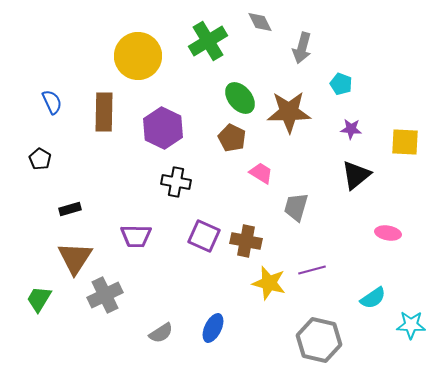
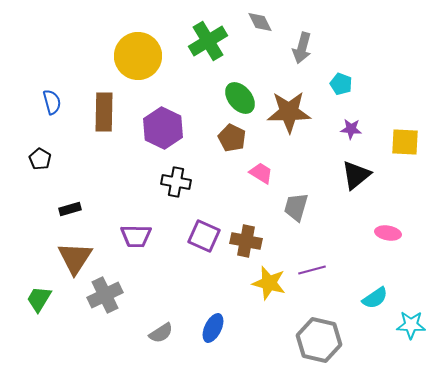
blue semicircle: rotated 10 degrees clockwise
cyan semicircle: moved 2 px right
